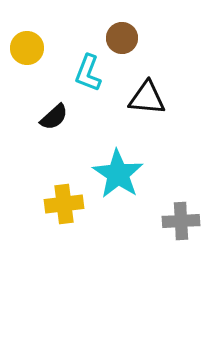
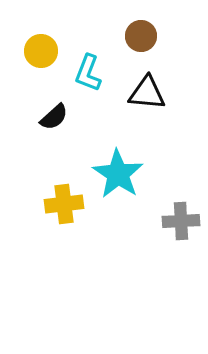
brown circle: moved 19 px right, 2 px up
yellow circle: moved 14 px right, 3 px down
black triangle: moved 5 px up
